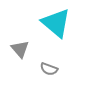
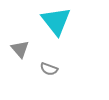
cyan triangle: moved 2 px up; rotated 12 degrees clockwise
